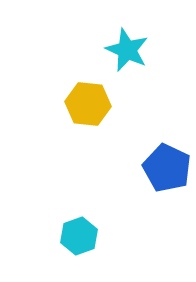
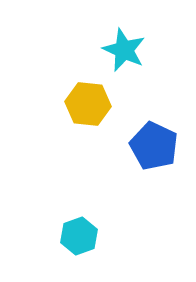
cyan star: moved 3 px left
blue pentagon: moved 13 px left, 22 px up
